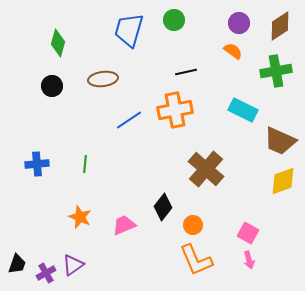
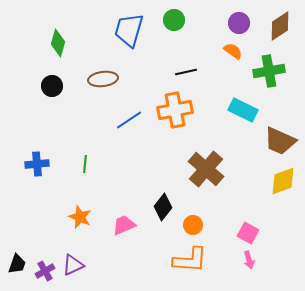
green cross: moved 7 px left
orange L-shape: moved 6 px left; rotated 63 degrees counterclockwise
purple triangle: rotated 10 degrees clockwise
purple cross: moved 1 px left, 2 px up
